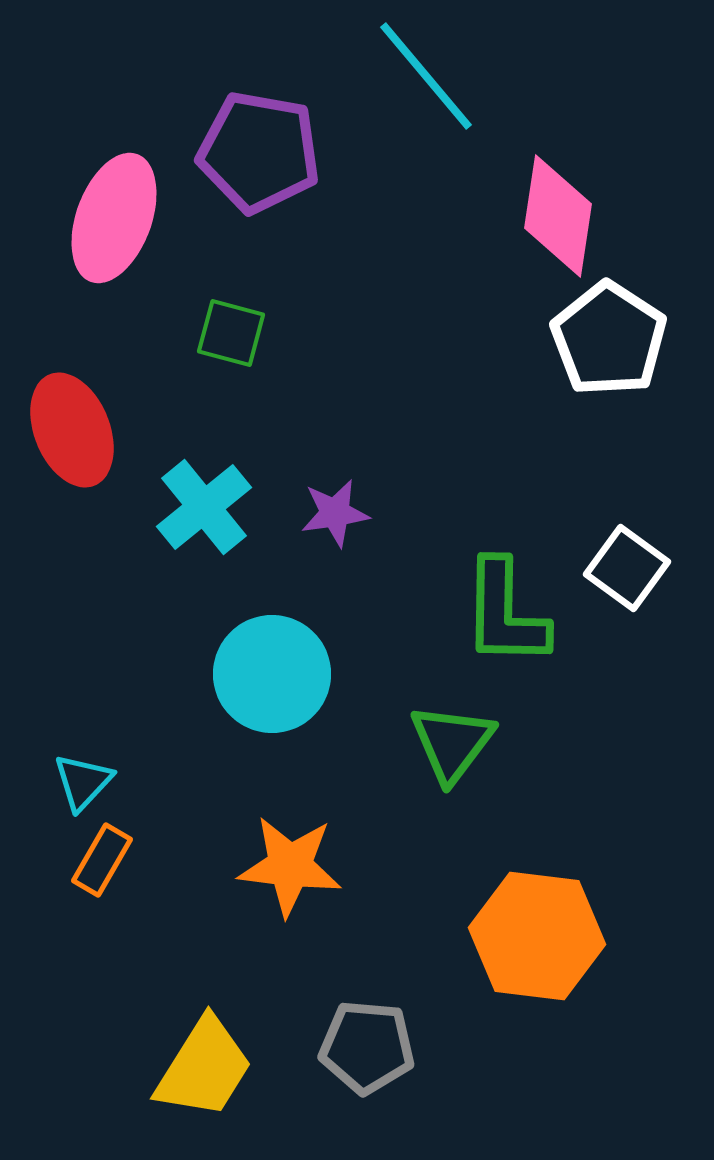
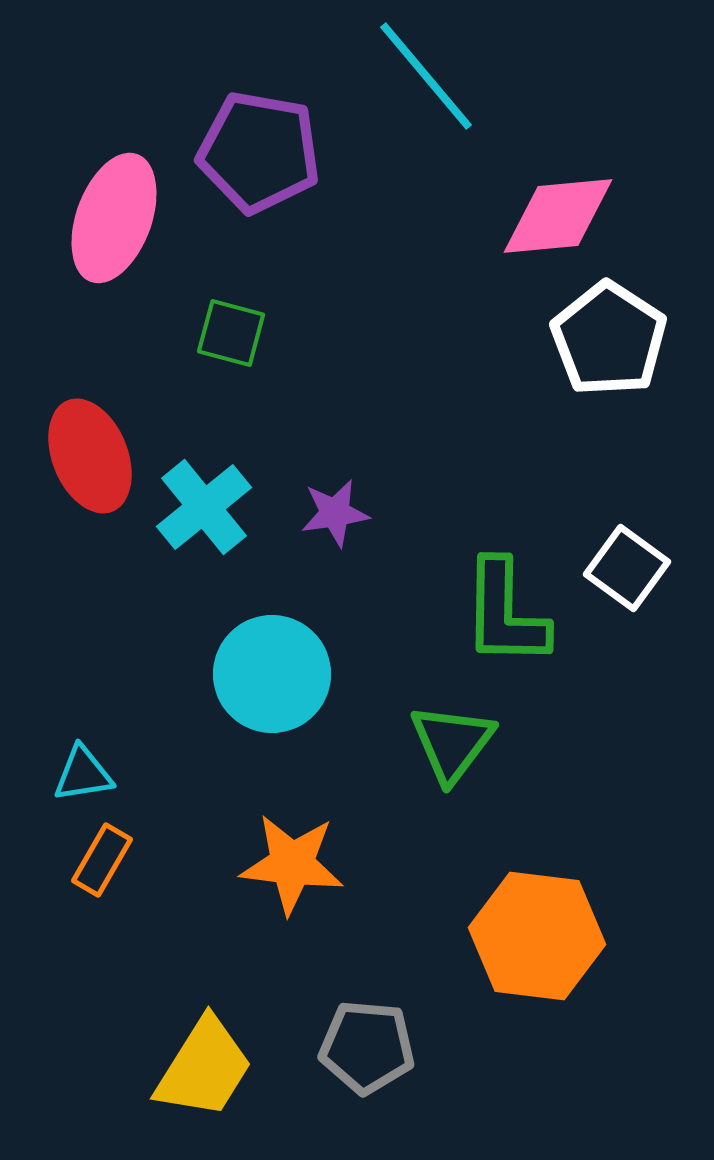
pink diamond: rotated 76 degrees clockwise
red ellipse: moved 18 px right, 26 px down
cyan triangle: moved 8 px up; rotated 38 degrees clockwise
orange star: moved 2 px right, 2 px up
